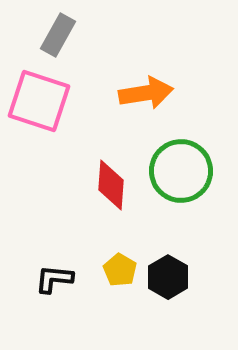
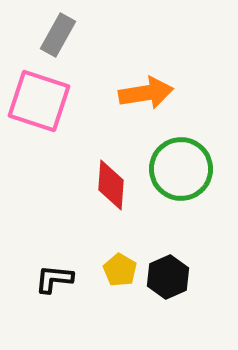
green circle: moved 2 px up
black hexagon: rotated 6 degrees clockwise
